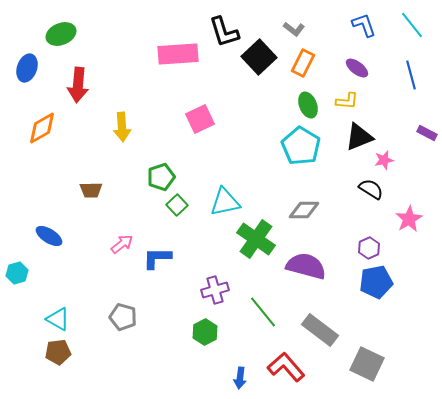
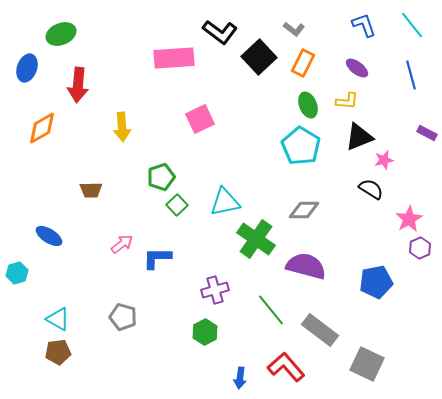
black L-shape at (224, 32): moved 4 px left; rotated 36 degrees counterclockwise
pink rectangle at (178, 54): moved 4 px left, 4 px down
purple hexagon at (369, 248): moved 51 px right
green line at (263, 312): moved 8 px right, 2 px up
